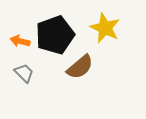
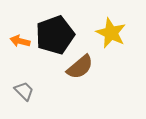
yellow star: moved 6 px right, 5 px down
gray trapezoid: moved 18 px down
